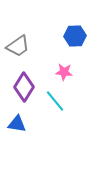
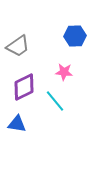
purple diamond: rotated 32 degrees clockwise
